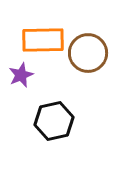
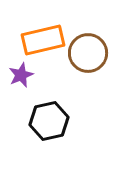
orange rectangle: rotated 12 degrees counterclockwise
black hexagon: moved 5 px left
